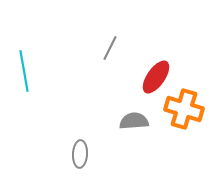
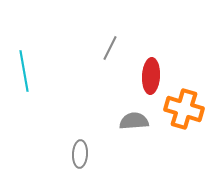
red ellipse: moved 5 px left, 1 px up; rotated 32 degrees counterclockwise
